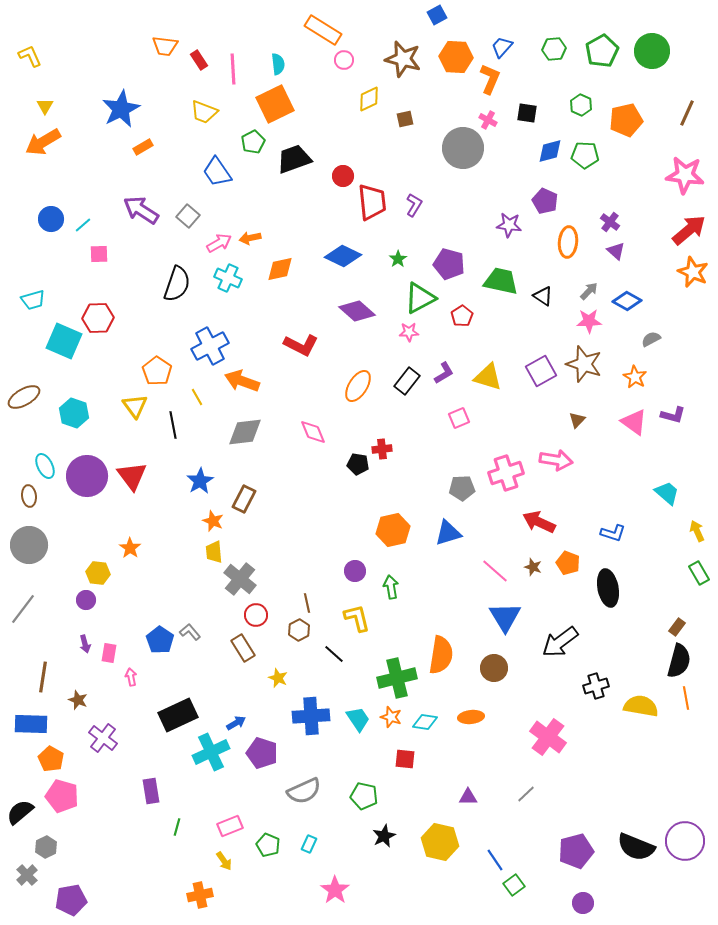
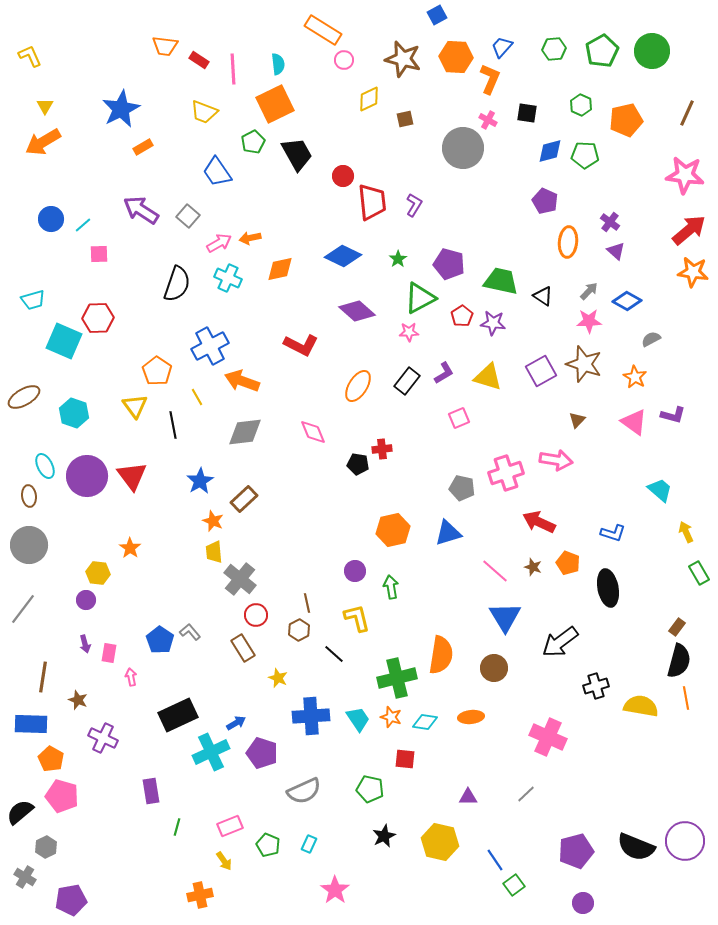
red rectangle at (199, 60): rotated 24 degrees counterclockwise
black trapezoid at (294, 159): moved 3 px right, 5 px up; rotated 81 degrees clockwise
purple star at (509, 225): moved 16 px left, 98 px down
orange star at (693, 272): rotated 16 degrees counterclockwise
gray pentagon at (462, 488): rotated 15 degrees clockwise
cyan trapezoid at (667, 493): moved 7 px left, 3 px up
brown rectangle at (244, 499): rotated 20 degrees clockwise
yellow arrow at (697, 531): moved 11 px left, 1 px down
pink cross at (548, 737): rotated 12 degrees counterclockwise
purple cross at (103, 738): rotated 12 degrees counterclockwise
green pentagon at (364, 796): moved 6 px right, 7 px up
gray cross at (27, 875): moved 2 px left, 2 px down; rotated 15 degrees counterclockwise
